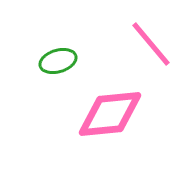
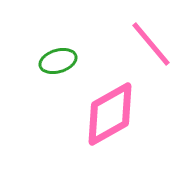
pink diamond: rotated 24 degrees counterclockwise
